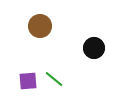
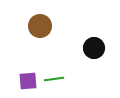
green line: rotated 48 degrees counterclockwise
